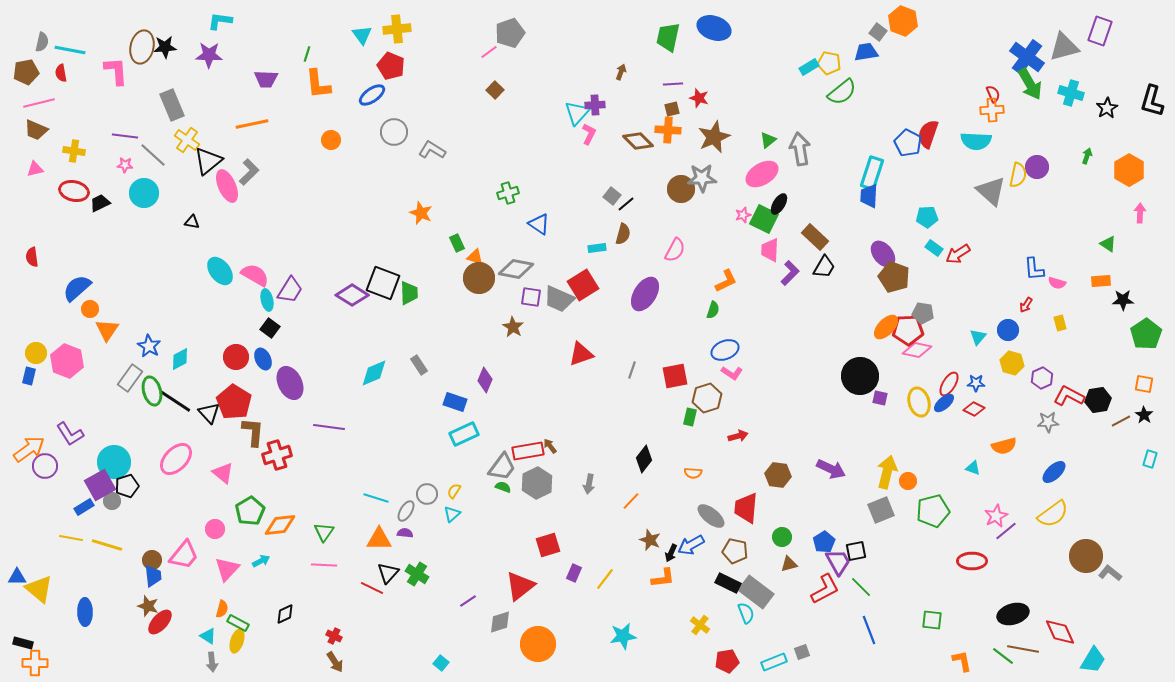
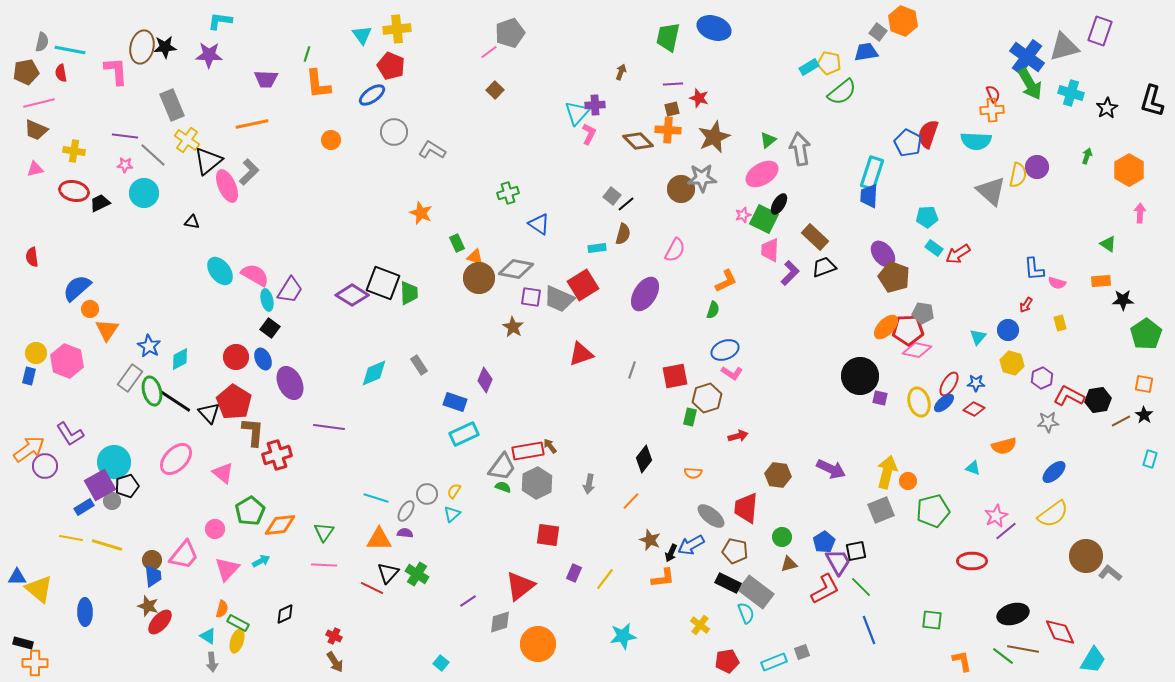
black trapezoid at (824, 267): rotated 140 degrees counterclockwise
red square at (548, 545): moved 10 px up; rotated 25 degrees clockwise
